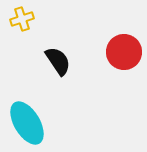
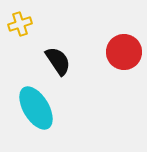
yellow cross: moved 2 px left, 5 px down
cyan ellipse: moved 9 px right, 15 px up
